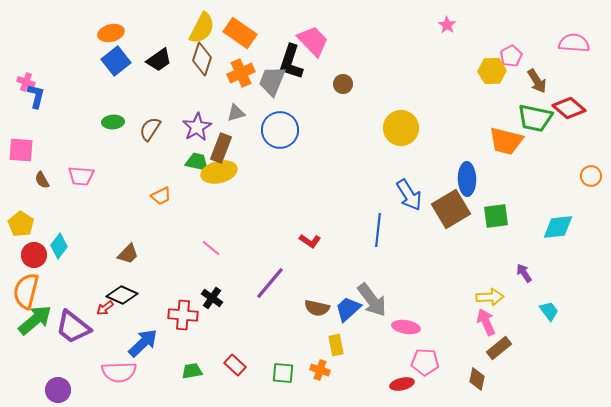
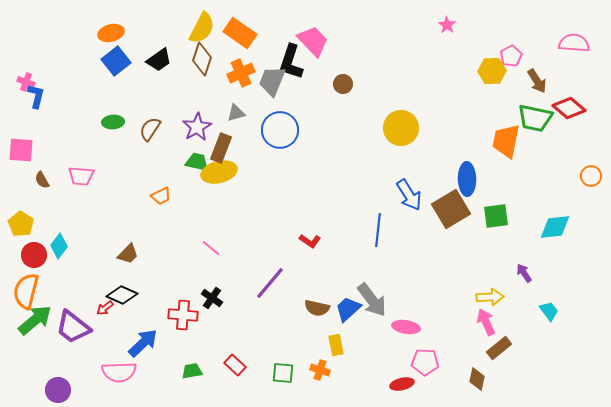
orange trapezoid at (506, 141): rotated 87 degrees clockwise
cyan diamond at (558, 227): moved 3 px left
